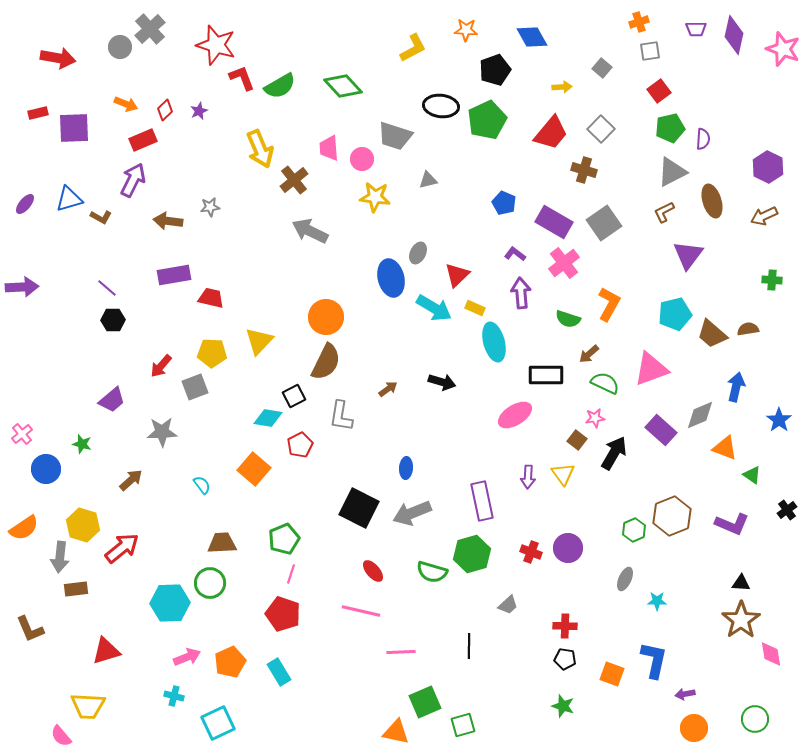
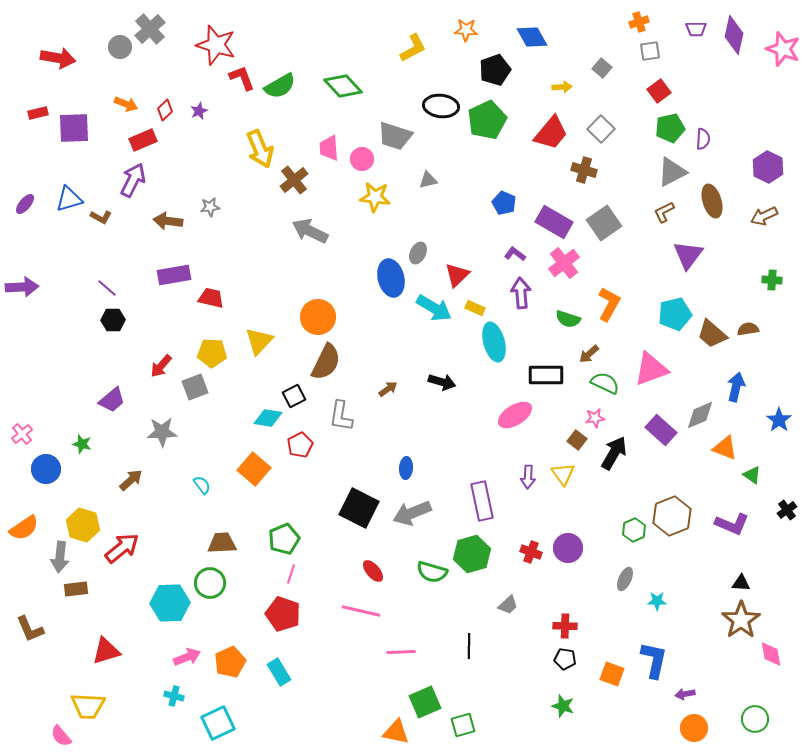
orange circle at (326, 317): moved 8 px left
